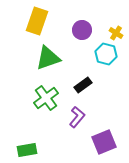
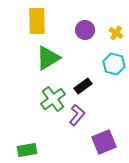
yellow rectangle: rotated 20 degrees counterclockwise
purple circle: moved 3 px right
cyan hexagon: moved 8 px right, 10 px down
green triangle: rotated 12 degrees counterclockwise
black rectangle: moved 1 px down
green cross: moved 7 px right, 1 px down
purple L-shape: moved 2 px up
